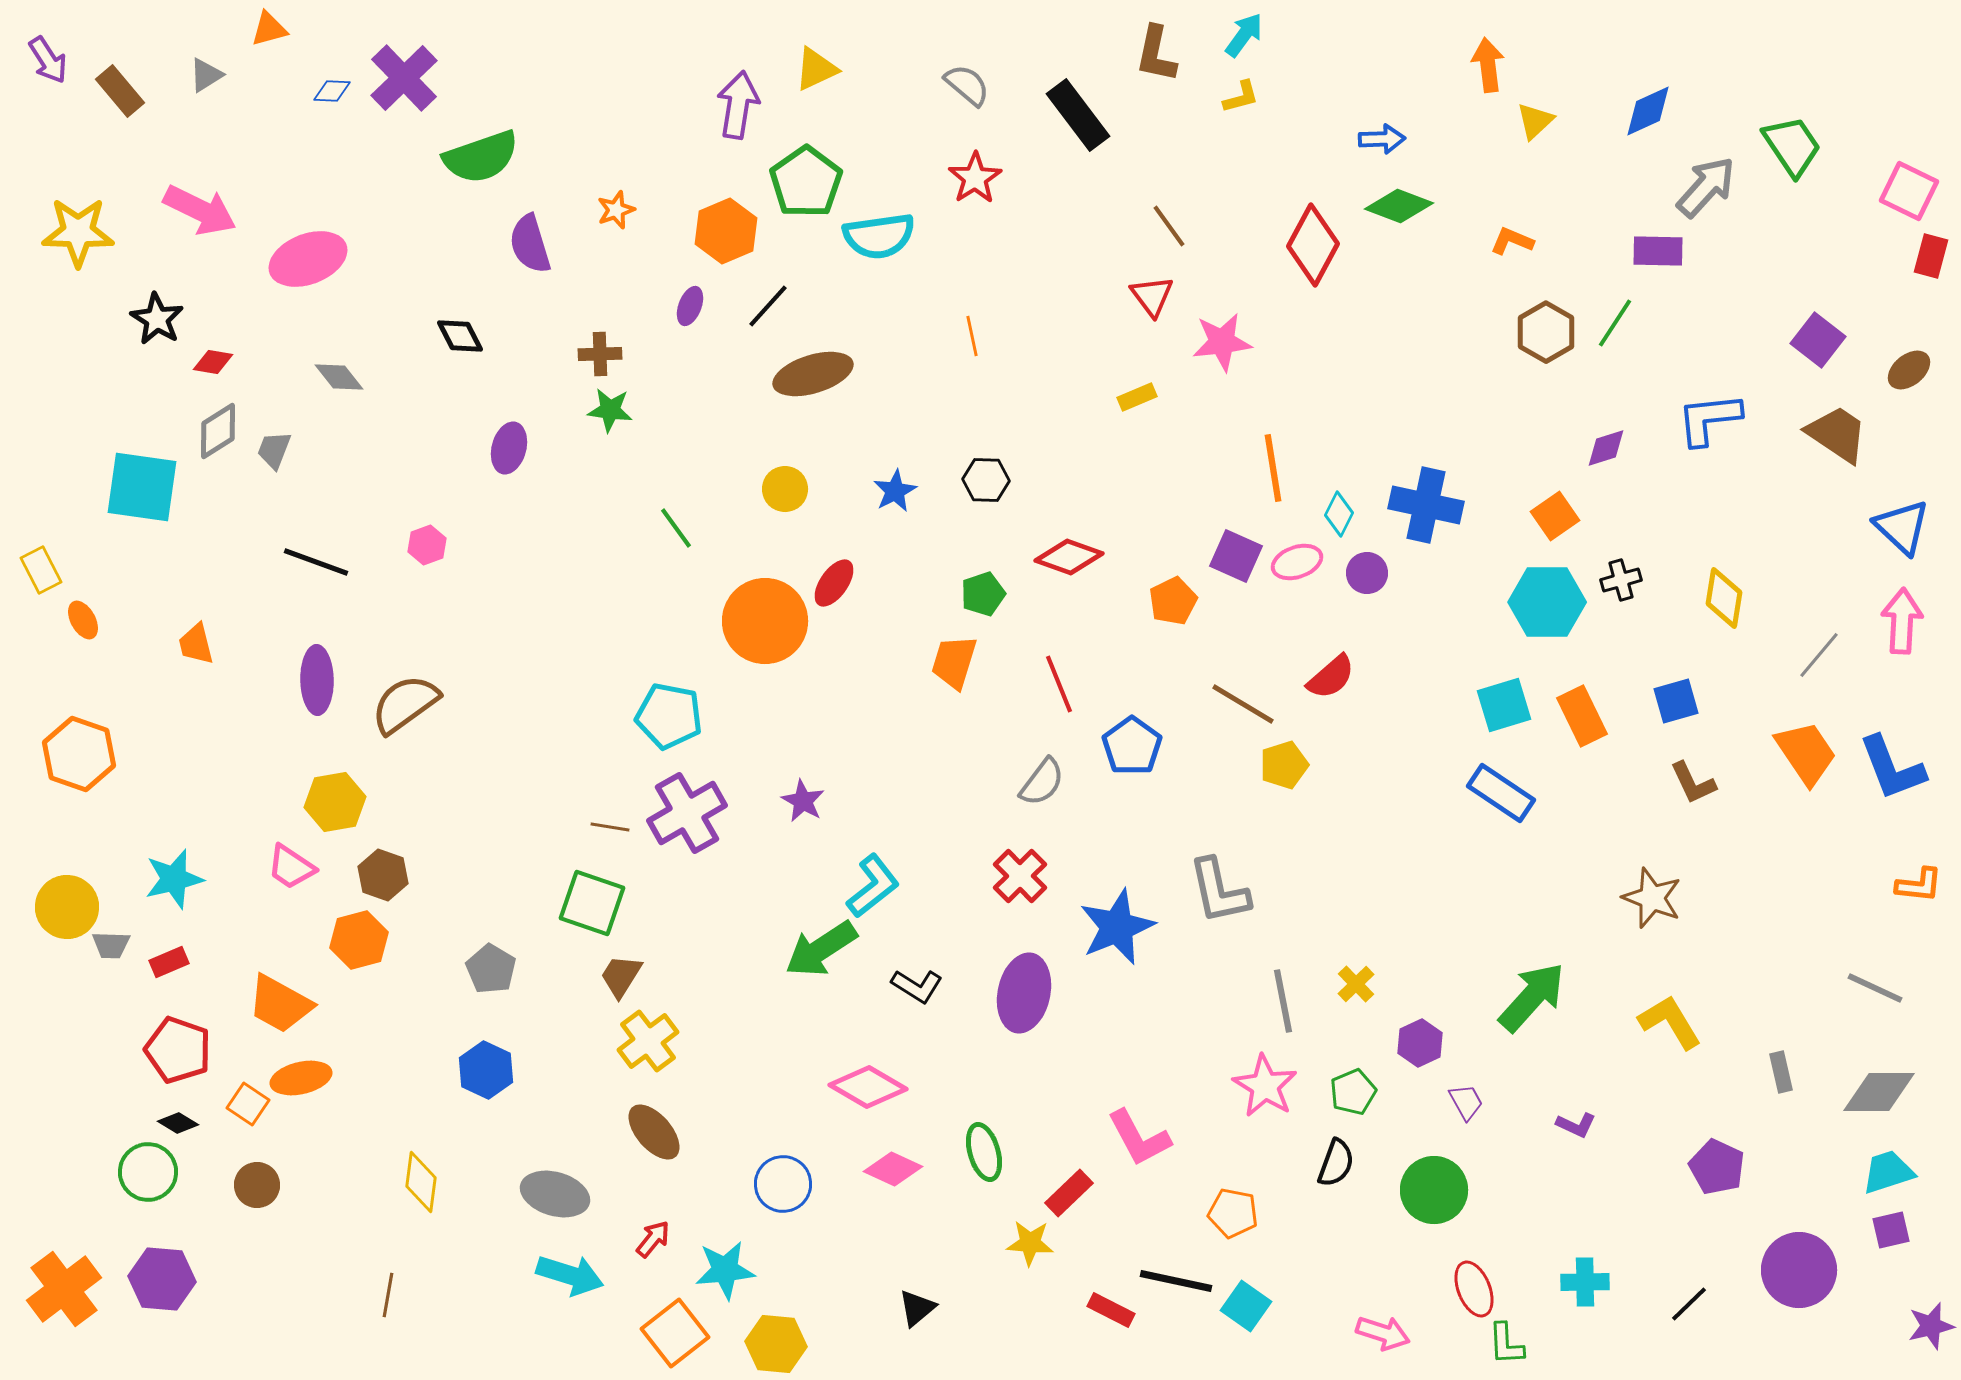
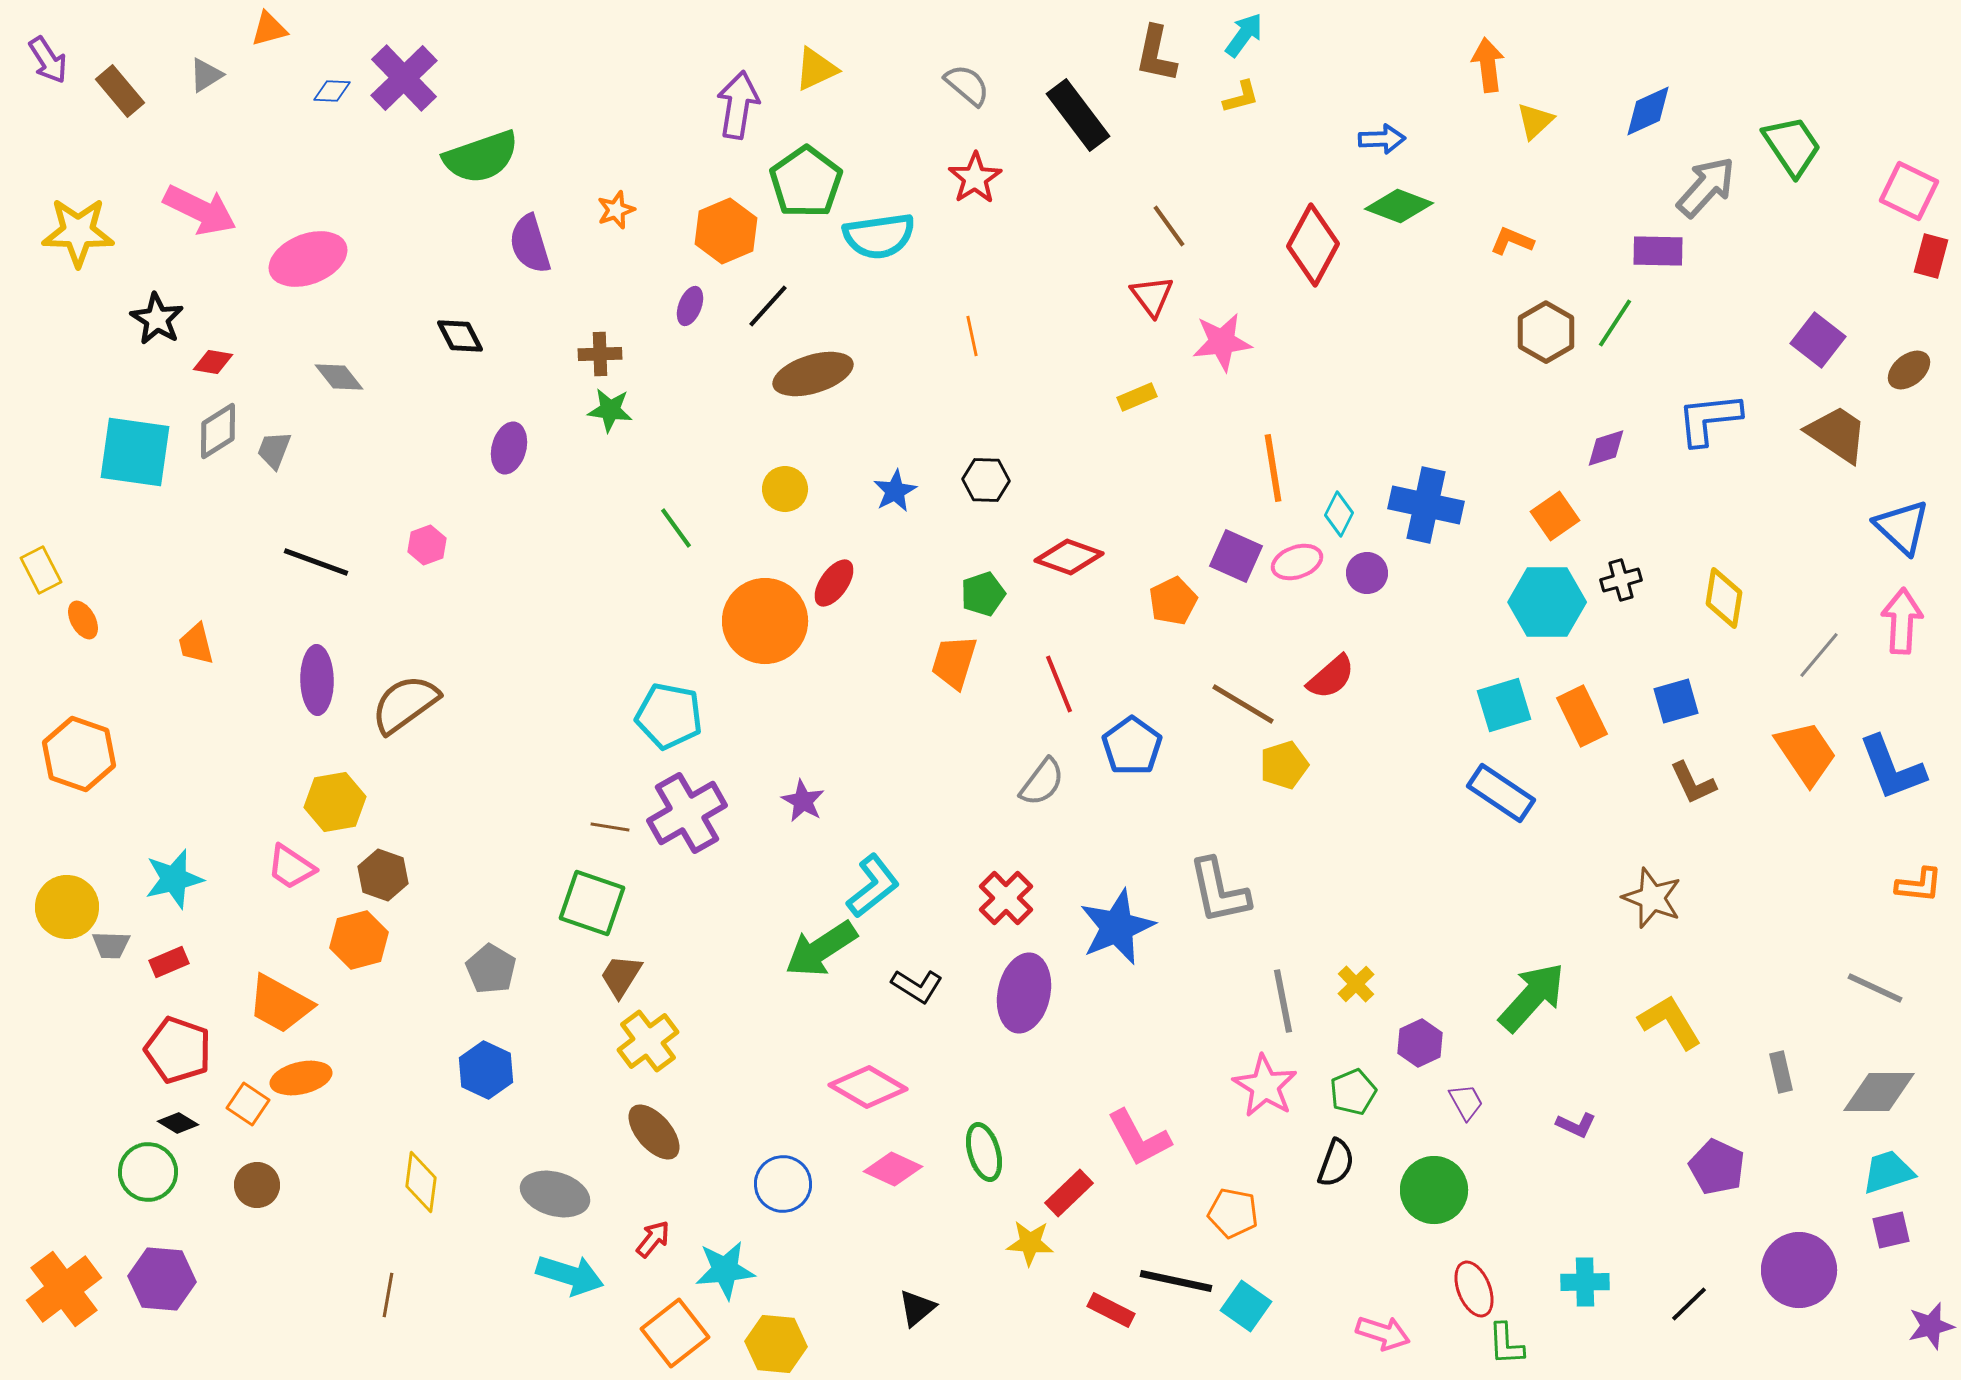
cyan square at (142, 487): moved 7 px left, 35 px up
red cross at (1020, 876): moved 14 px left, 22 px down
